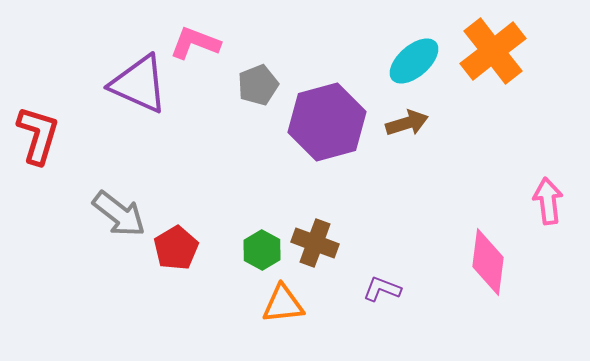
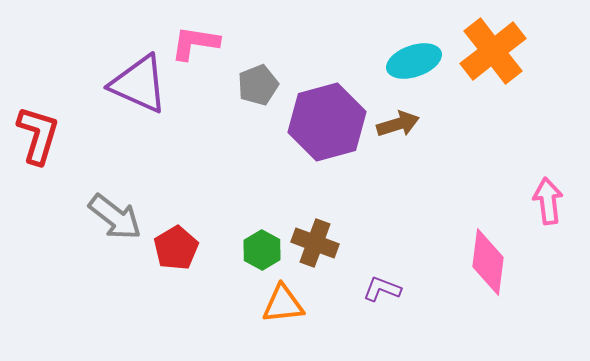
pink L-shape: rotated 12 degrees counterclockwise
cyan ellipse: rotated 22 degrees clockwise
brown arrow: moved 9 px left, 1 px down
gray arrow: moved 4 px left, 3 px down
